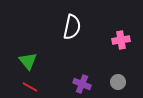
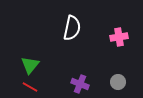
white semicircle: moved 1 px down
pink cross: moved 2 px left, 3 px up
green triangle: moved 2 px right, 4 px down; rotated 18 degrees clockwise
purple cross: moved 2 px left
